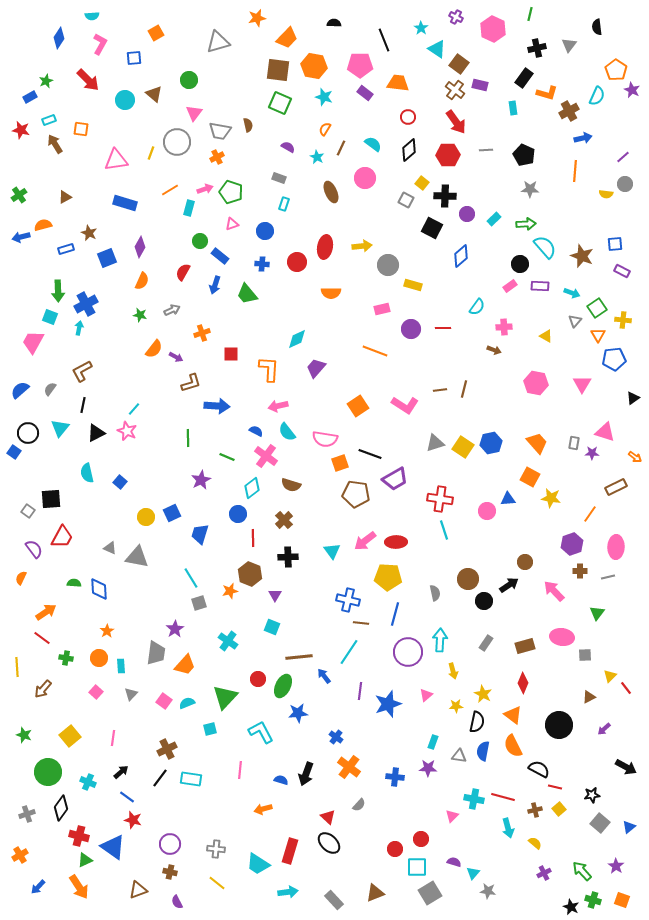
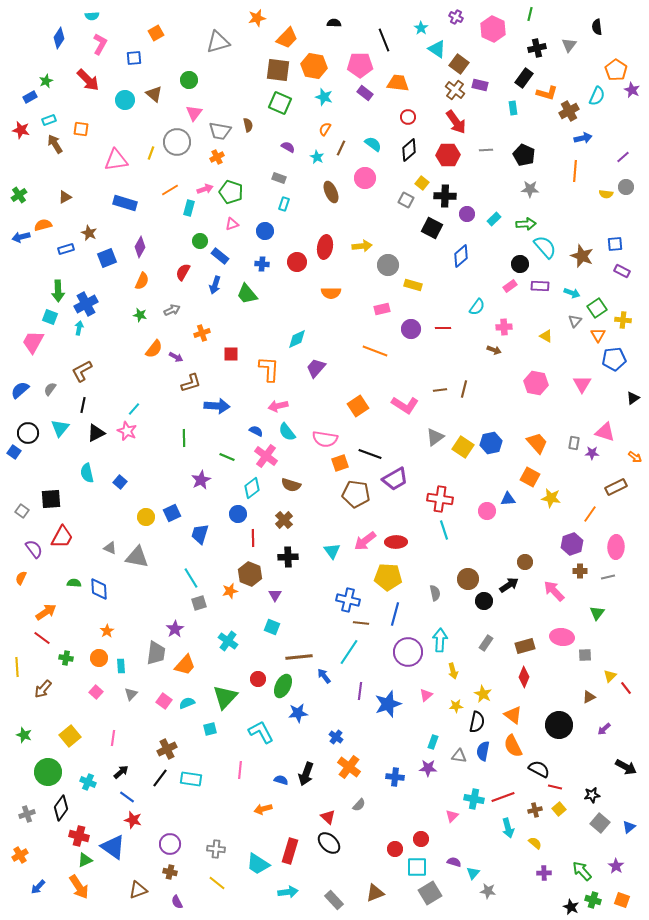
gray circle at (625, 184): moved 1 px right, 3 px down
green line at (188, 438): moved 4 px left
gray triangle at (435, 443): moved 6 px up; rotated 18 degrees counterclockwise
gray square at (28, 511): moved 6 px left
red diamond at (523, 683): moved 1 px right, 6 px up
red line at (503, 797): rotated 35 degrees counterclockwise
purple cross at (544, 873): rotated 24 degrees clockwise
